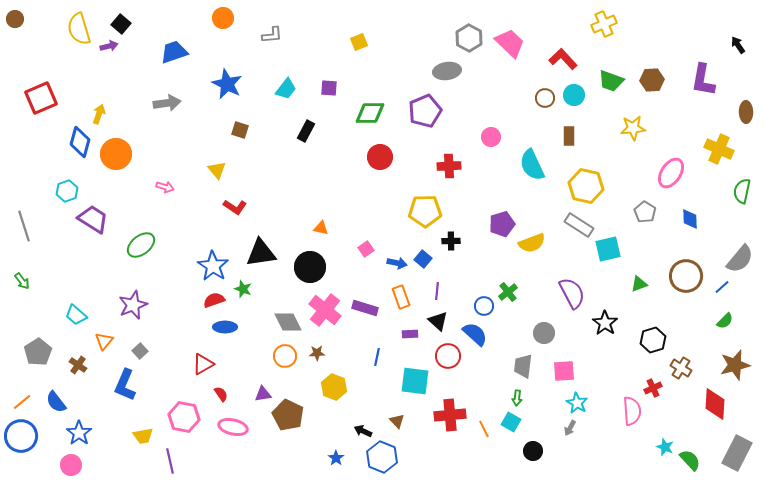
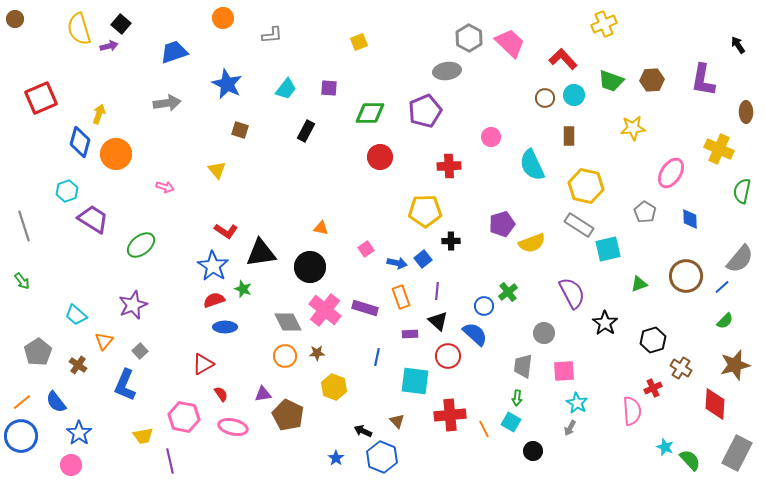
red L-shape at (235, 207): moved 9 px left, 24 px down
blue square at (423, 259): rotated 12 degrees clockwise
